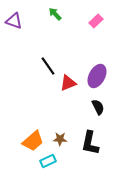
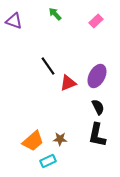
black L-shape: moved 7 px right, 8 px up
